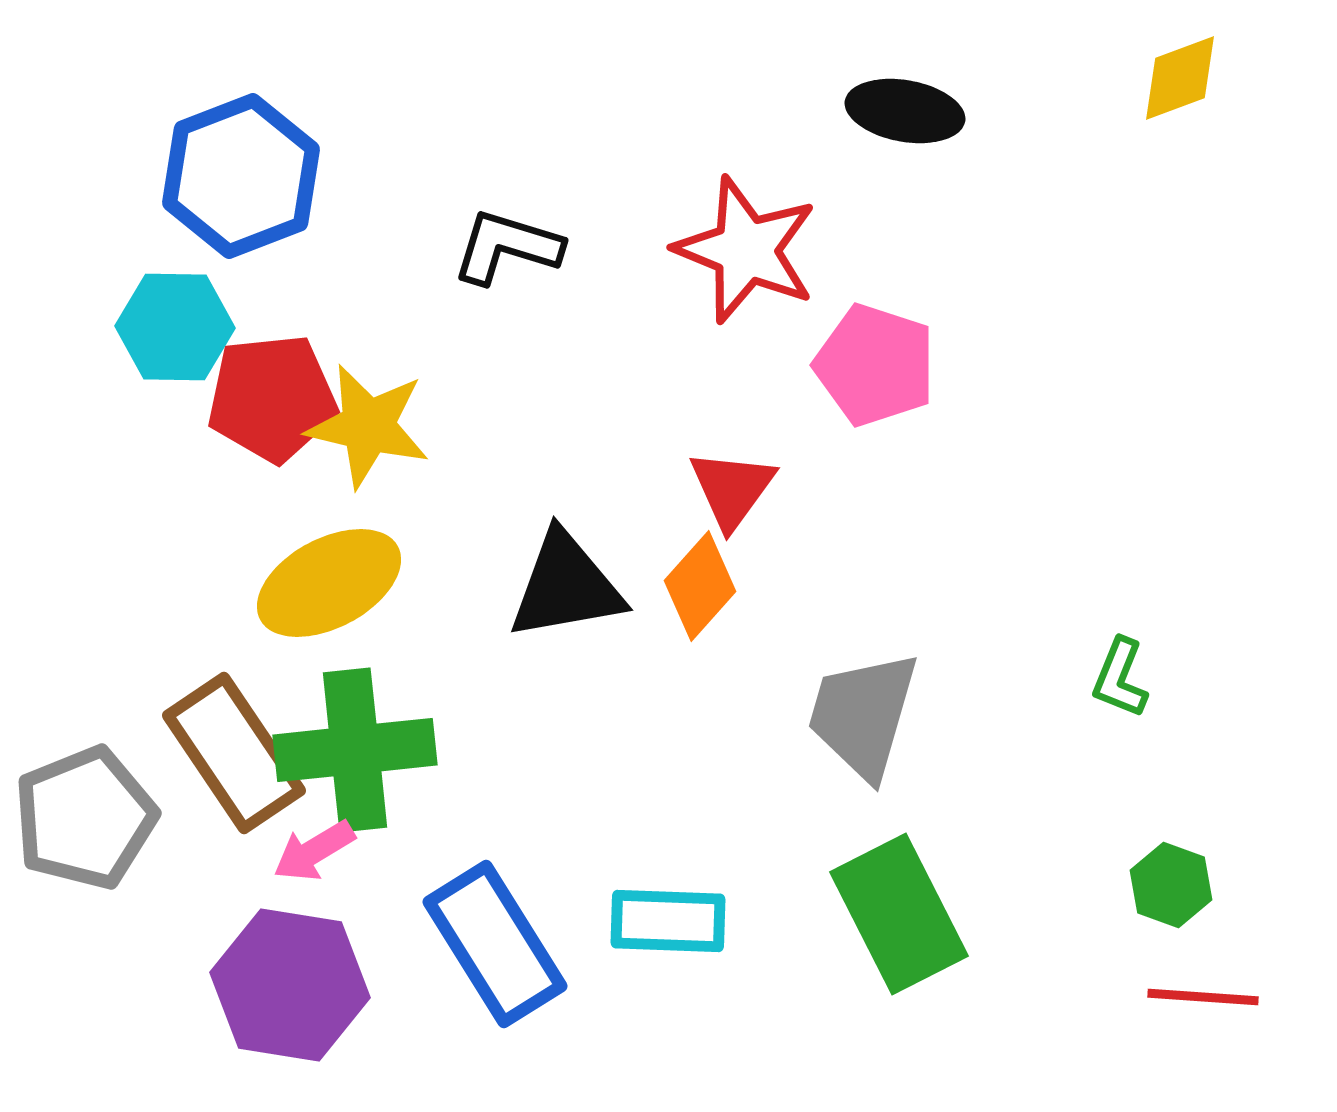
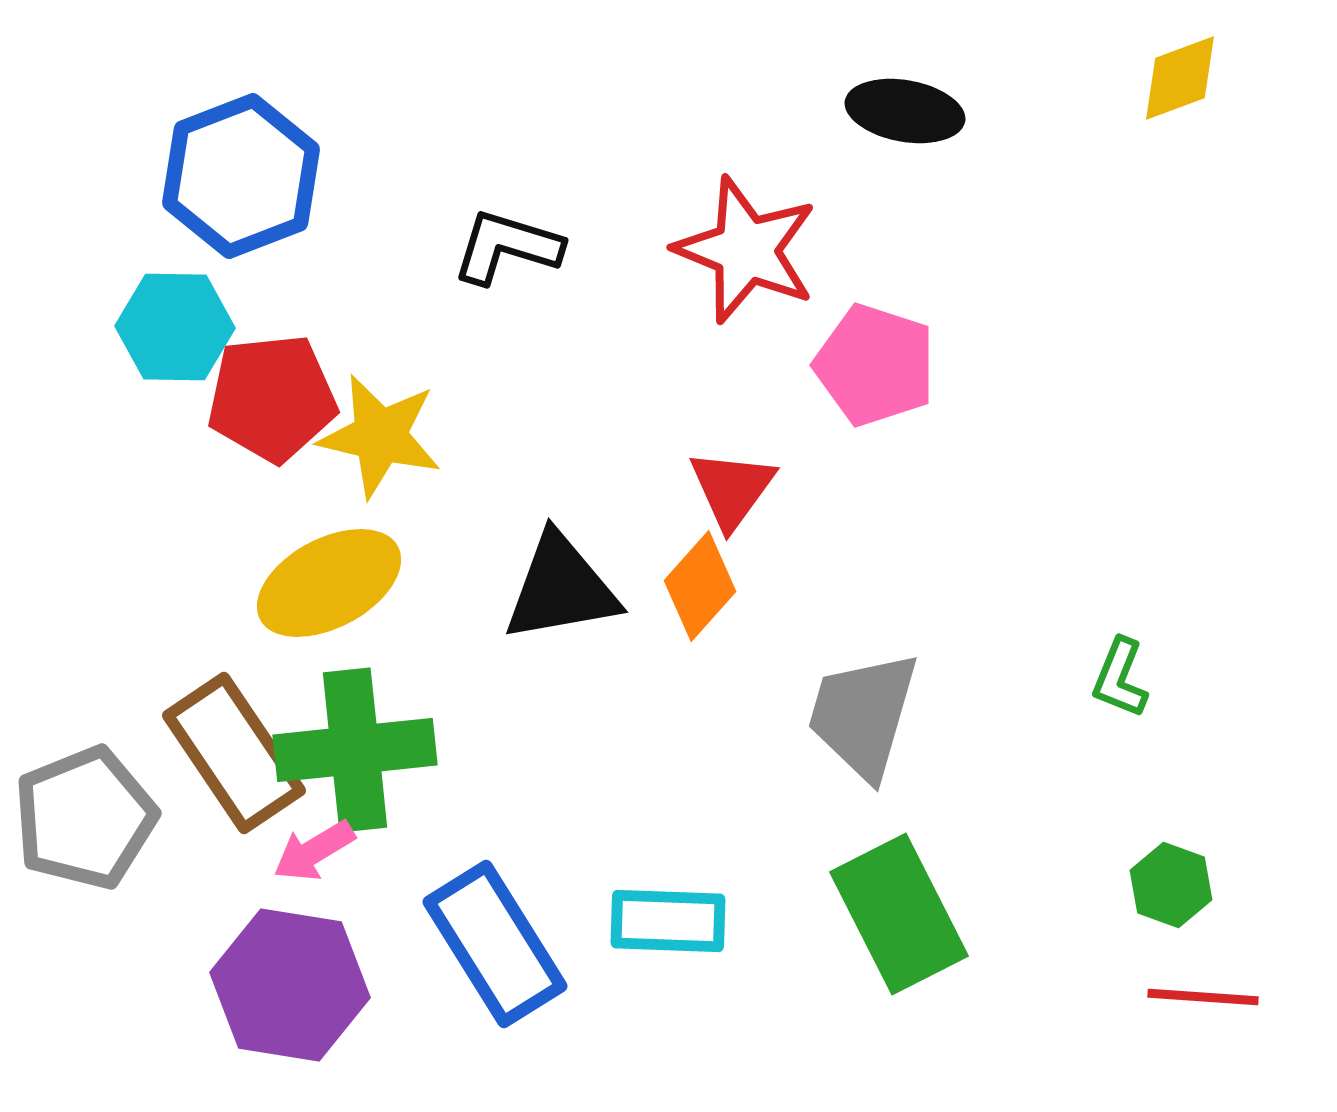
yellow star: moved 12 px right, 10 px down
black triangle: moved 5 px left, 2 px down
